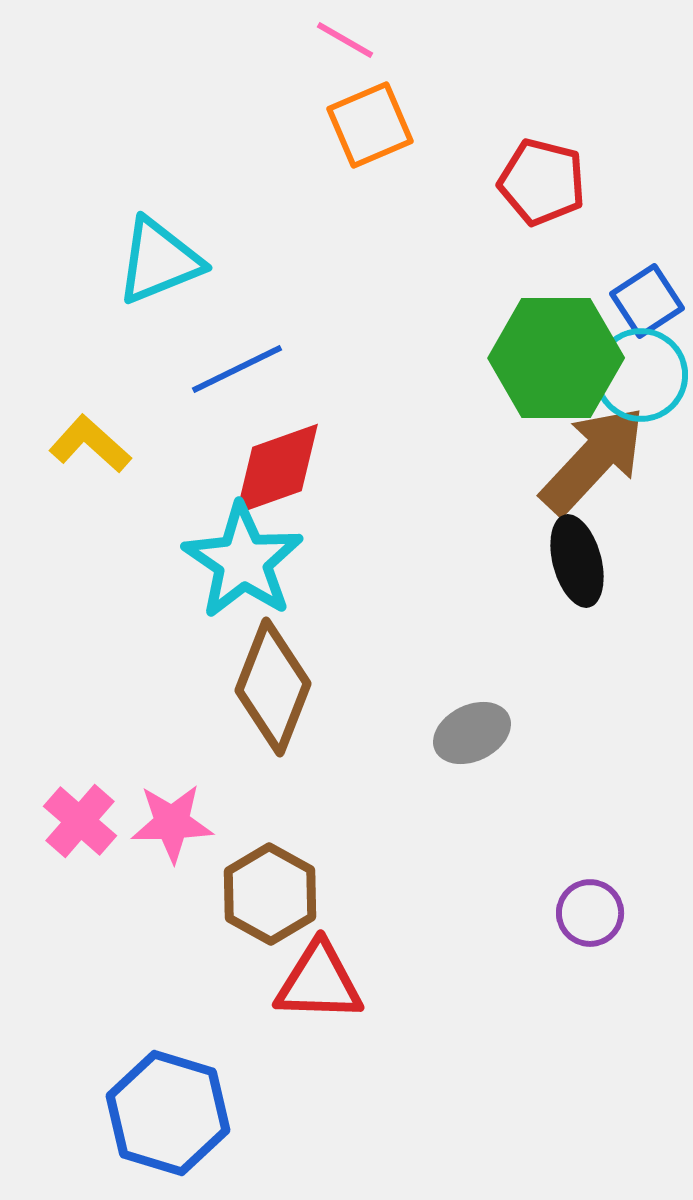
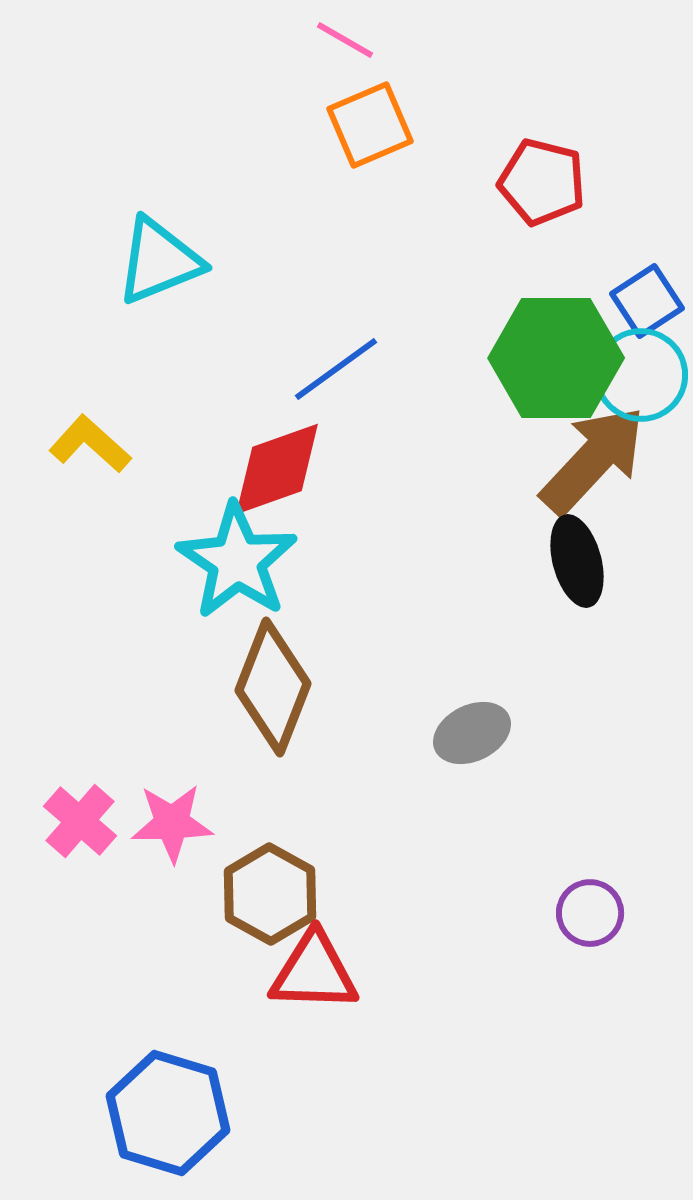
blue line: moved 99 px right; rotated 10 degrees counterclockwise
cyan star: moved 6 px left
red triangle: moved 5 px left, 10 px up
